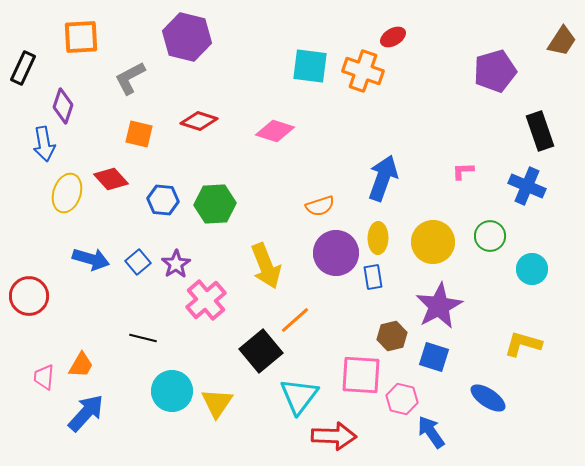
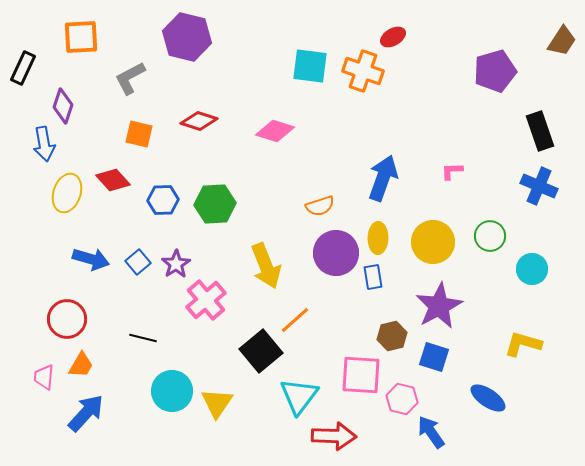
pink L-shape at (463, 171): moved 11 px left
red diamond at (111, 179): moved 2 px right, 1 px down
blue cross at (527, 186): moved 12 px right
blue hexagon at (163, 200): rotated 8 degrees counterclockwise
red circle at (29, 296): moved 38 px right, 23 px down
